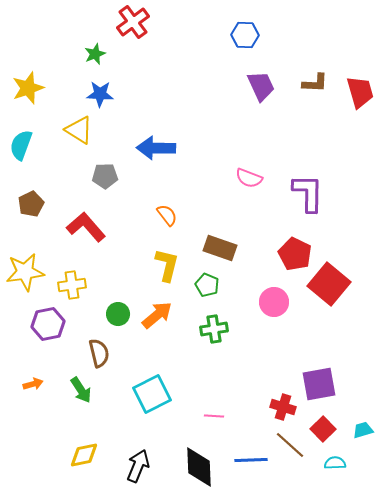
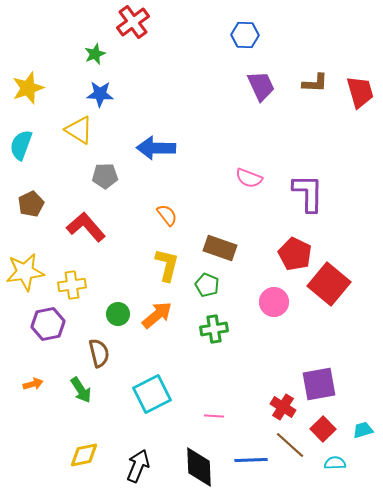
red cross at (283, 407): rotated 15 degrees clockwise
